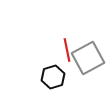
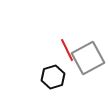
red line: rotated 15 degrees counterclockwise
